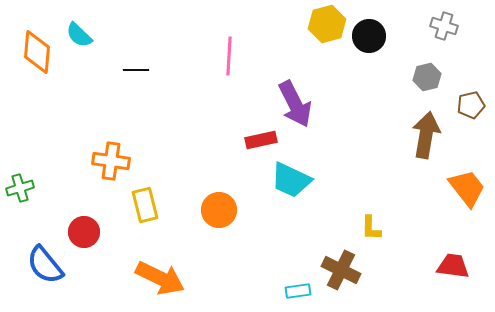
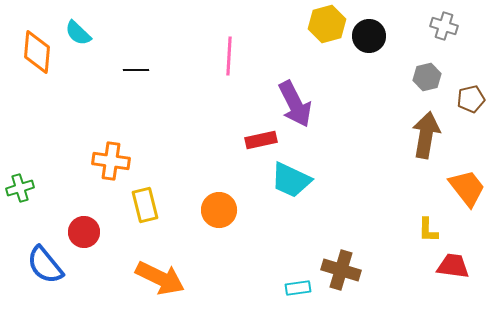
cyan semicircle: moved 1 px left, 2 px up
brown pentagon: moved 6 px up
yellow L-shape: moved 57 px right, 2 px down
brown cross: rotated 9 degrees counterclockwise
cyan rectangle: moved 3 px up
